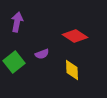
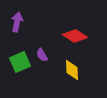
purple semicircle: moved 1 px down; rotated 80 degrees clockwise
green square: moved 6 px right; rotated 15 degrees clockwise
